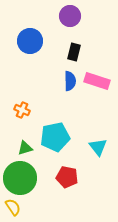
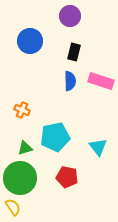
pink rectangle: moved 4 px right
